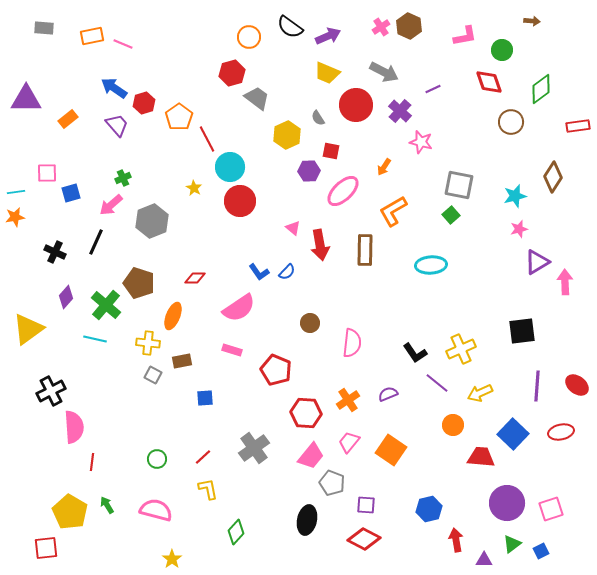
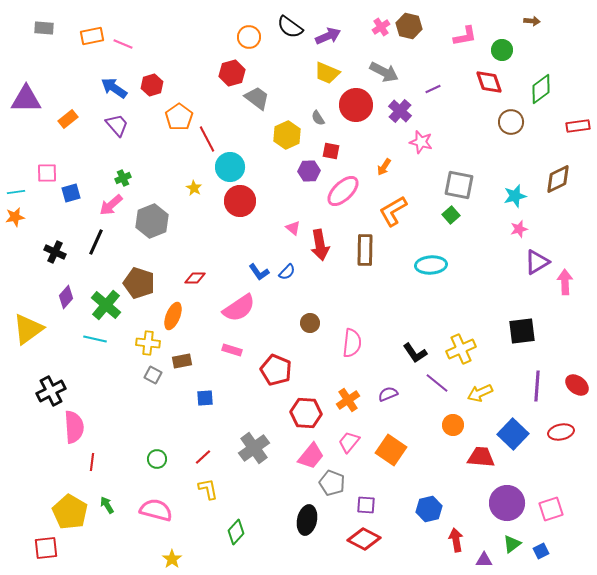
brown hexagon at (409, 26): rotated 10 degrees counterclockwise
red hexagon at (144, 103): moved 8 px right, 18 px up
brown diamond at (553, 177): moved 5 px right, 2 px down; rotated 32 degrees clockwise
